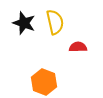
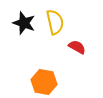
red semicircle: moved 1 px left; rotated 30 degrees clockwise
orange hexagon: rotated 10 degrees counterclockwise
